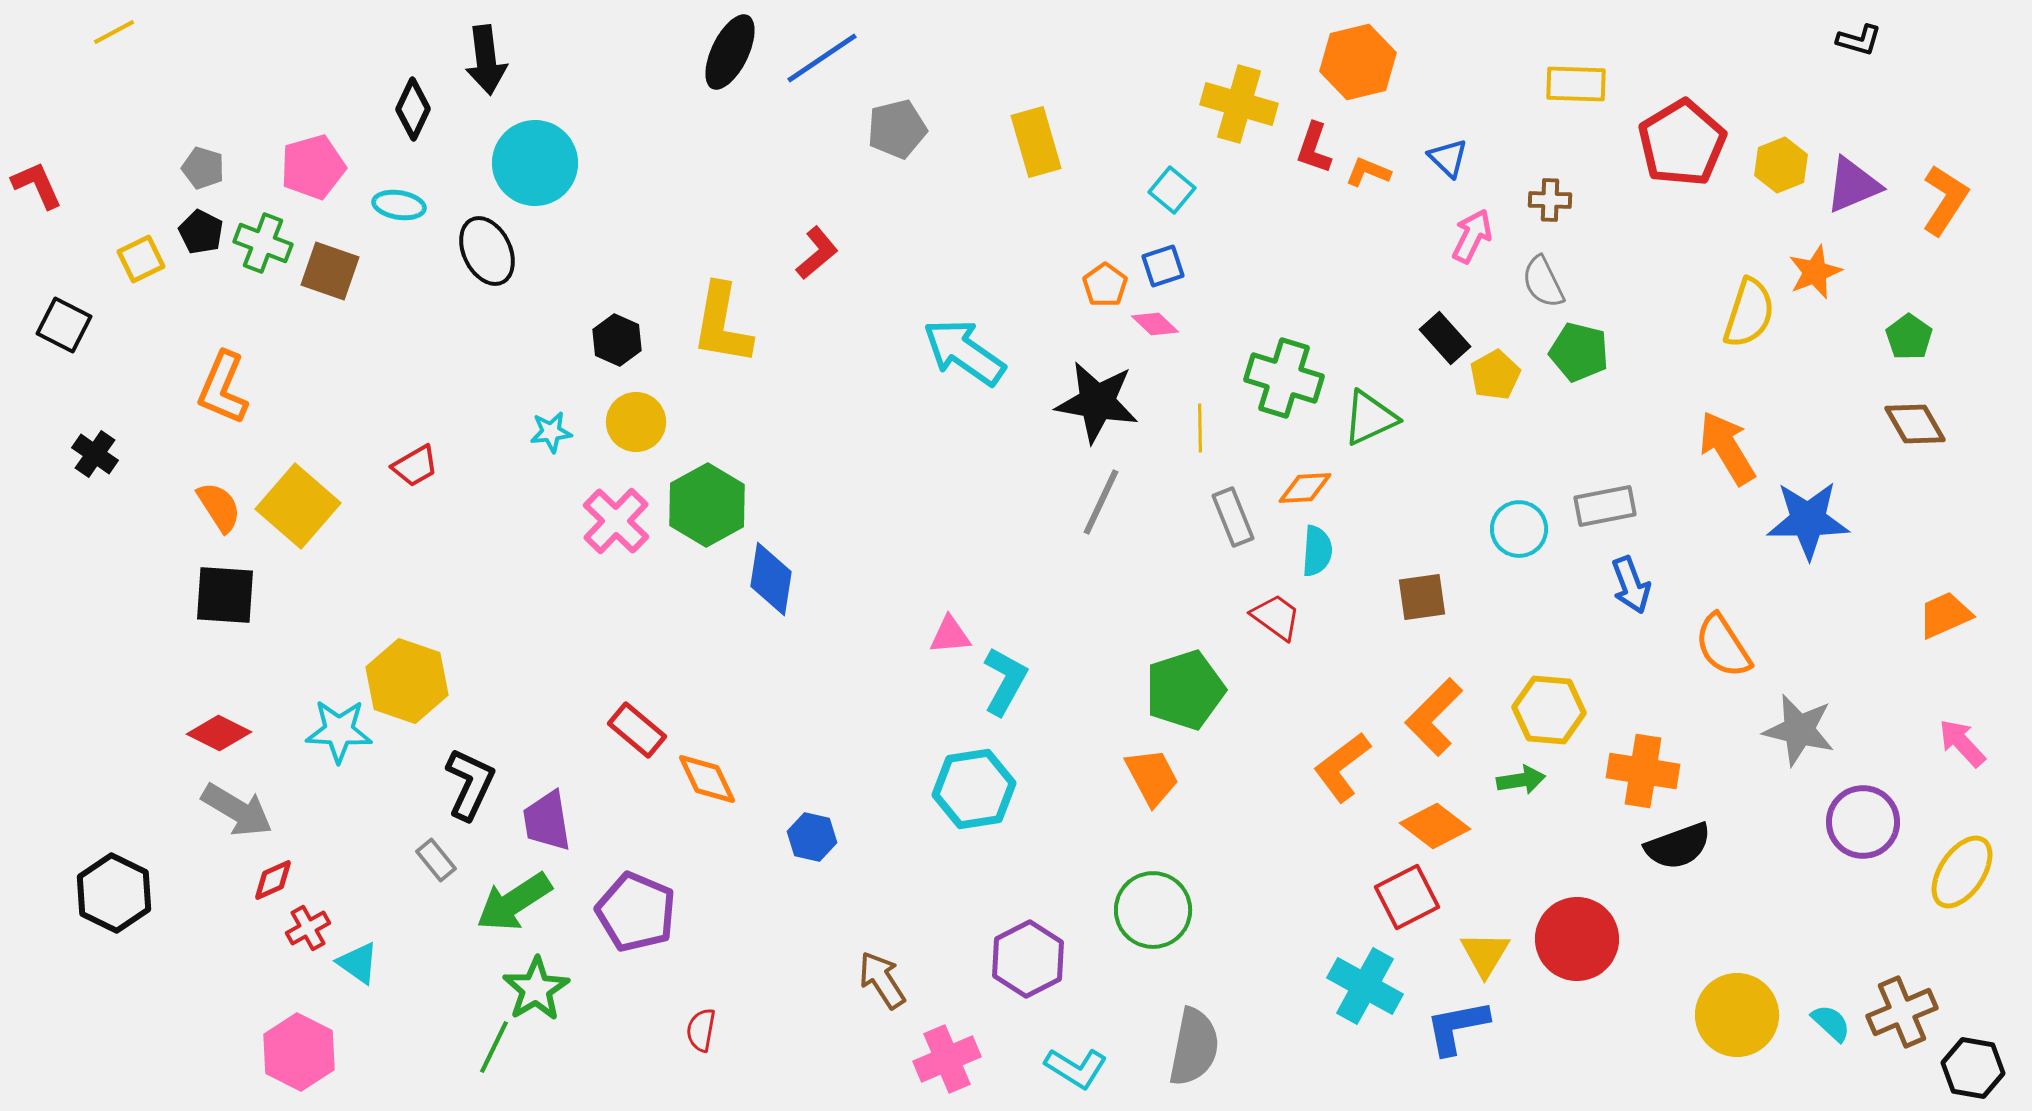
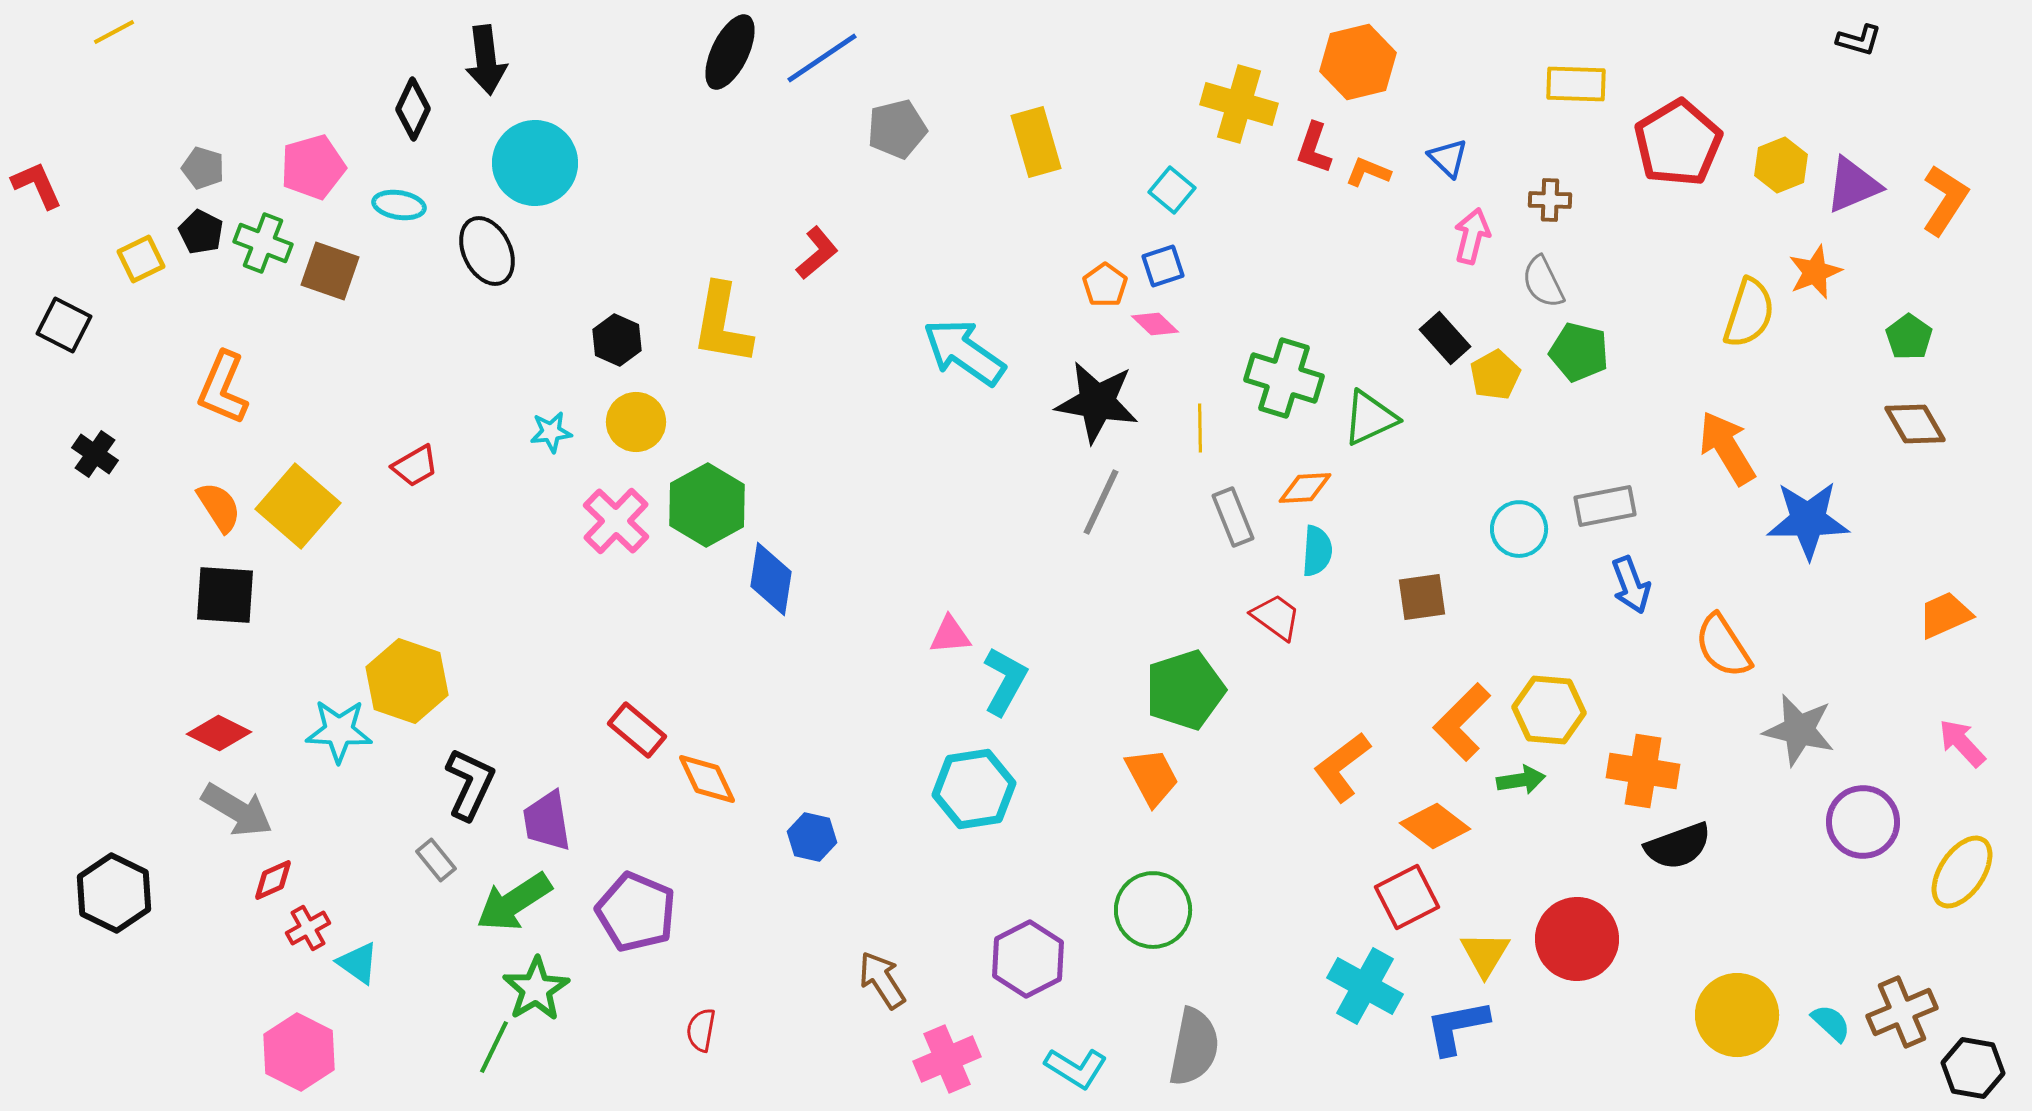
red pentagon at (1682, 143): moved 4 px left
pink arrow at (1472, 236): rotated 12 degrees counterclockwise
orange L-shape at (1434, 717): moved 28 px right, 5 px down
